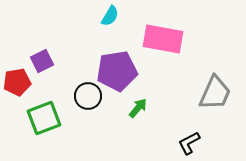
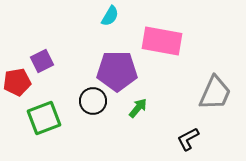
pink rectangle: moved 1 px left, 2 px down
purple pentagon: rotated 9 degrees clockwise
black circle: moved 5 px right, 5 px down
black L-shape: moved 1 px left, 4 px up
